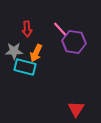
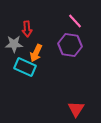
pink line: moved 15 px right, 8 px up
purple hexagon: moved 4 px left, 3 px down
gray star: moved 7 px up
cyan rectangle: rotated 10 degrees clockwise
